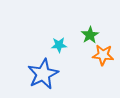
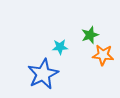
green star: rotated 12 degrees clockwise
cyan star: moved 1 px right, 2 px down
